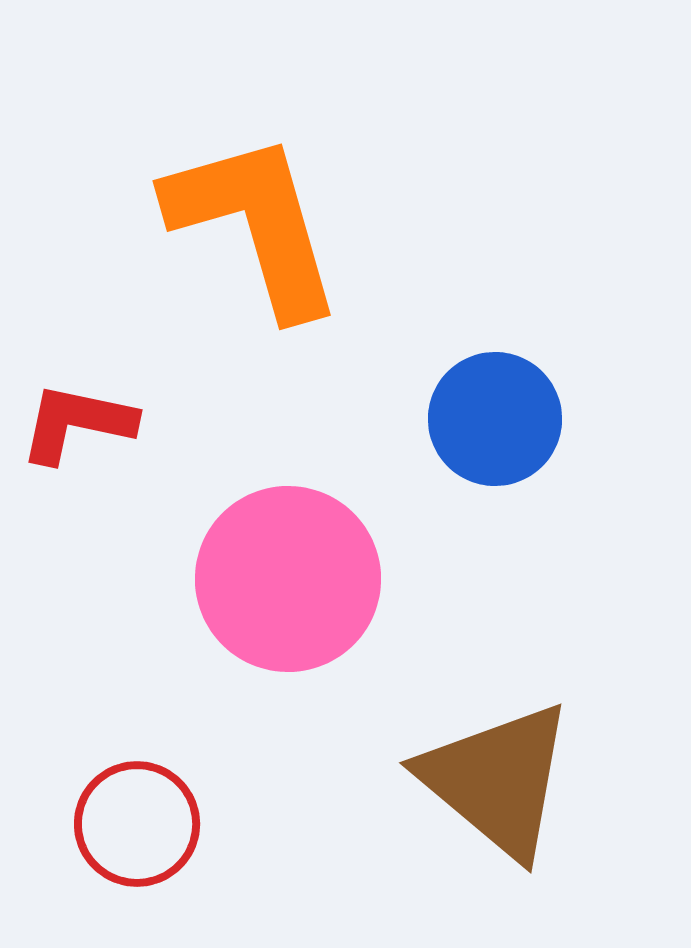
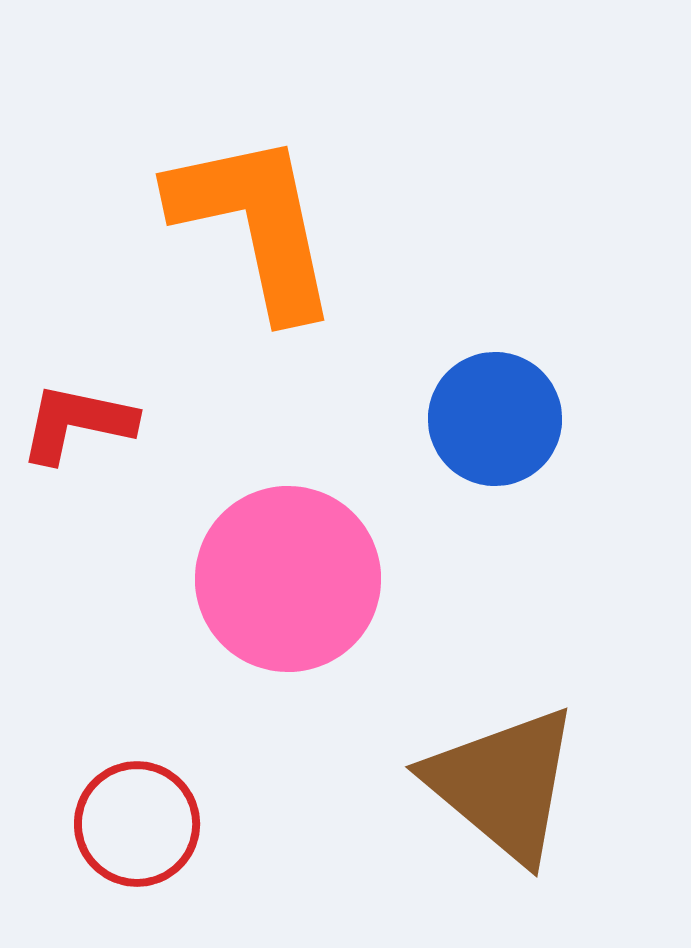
orange L-shape: rotated 4 degrees clockwise
brown triangle: moved 6 px right, 4 px down
